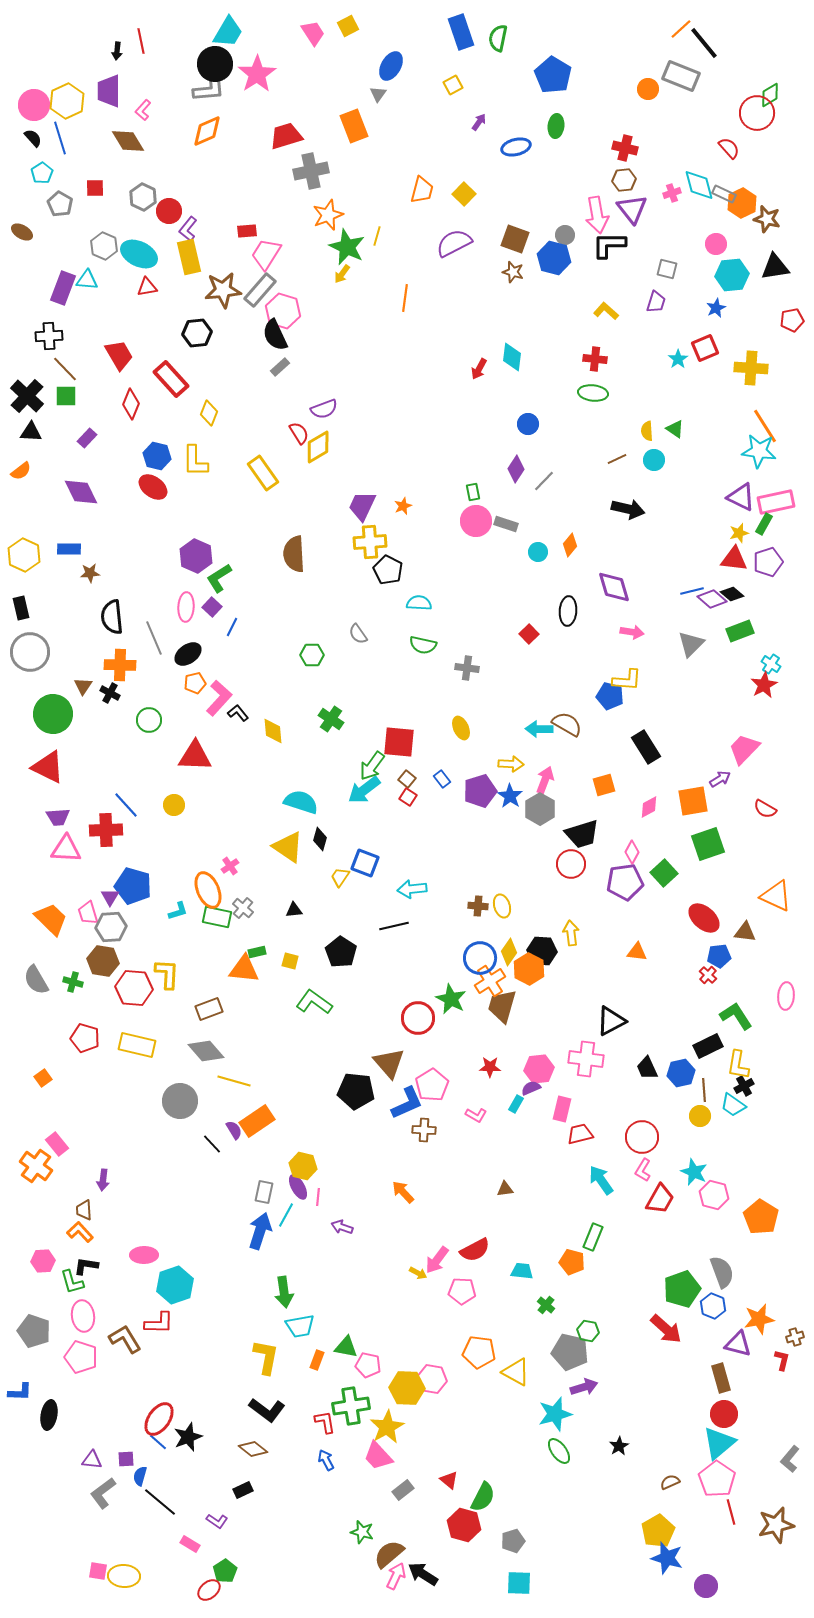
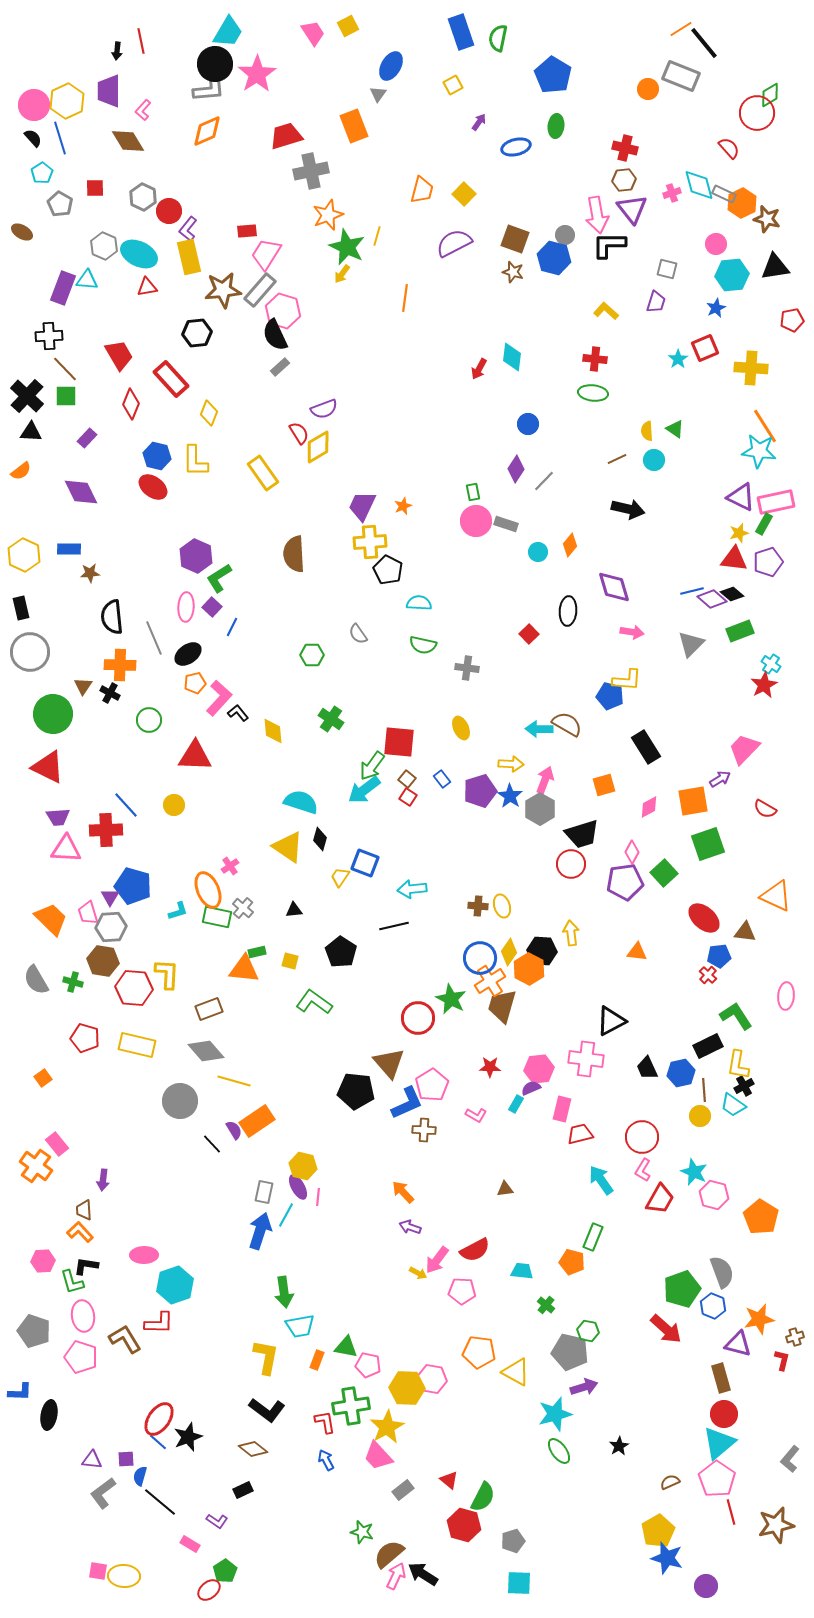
orange line at (681, 29): rotated 10 degrees clockwise
purple arrow at (342, 1227): moved 68 px right
